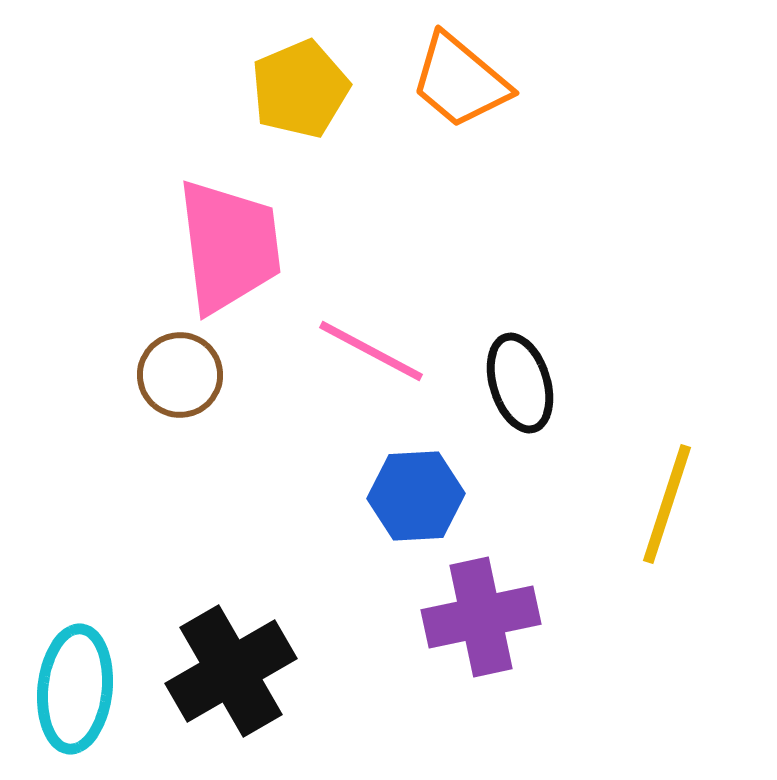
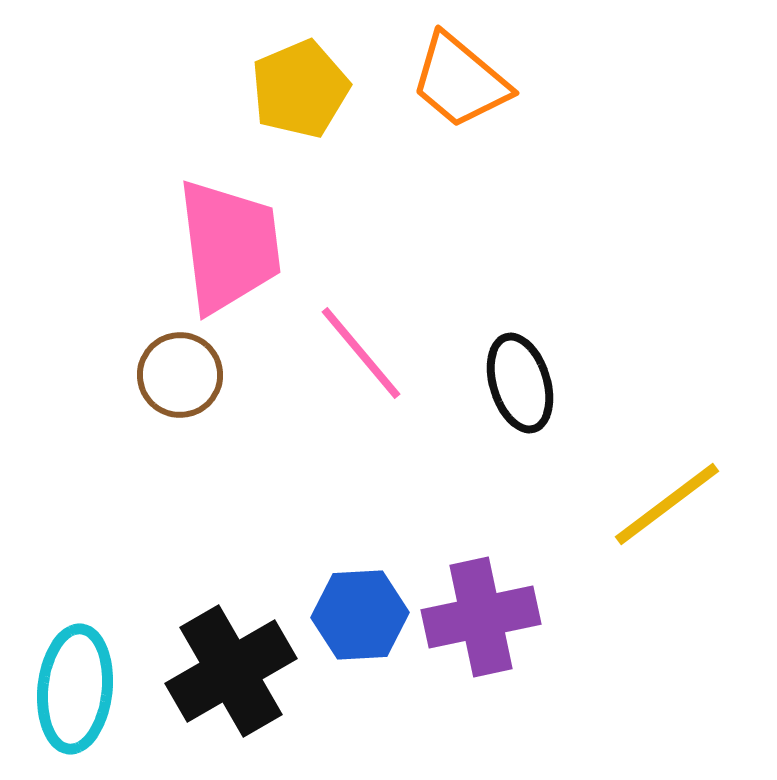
pink line: moved 10 px left, 2 px down; rotated 22 degrees clockwise
blue hexagon: moved 56 px left, 119 px down
yellow line: rotated 35 degrees clockwise
